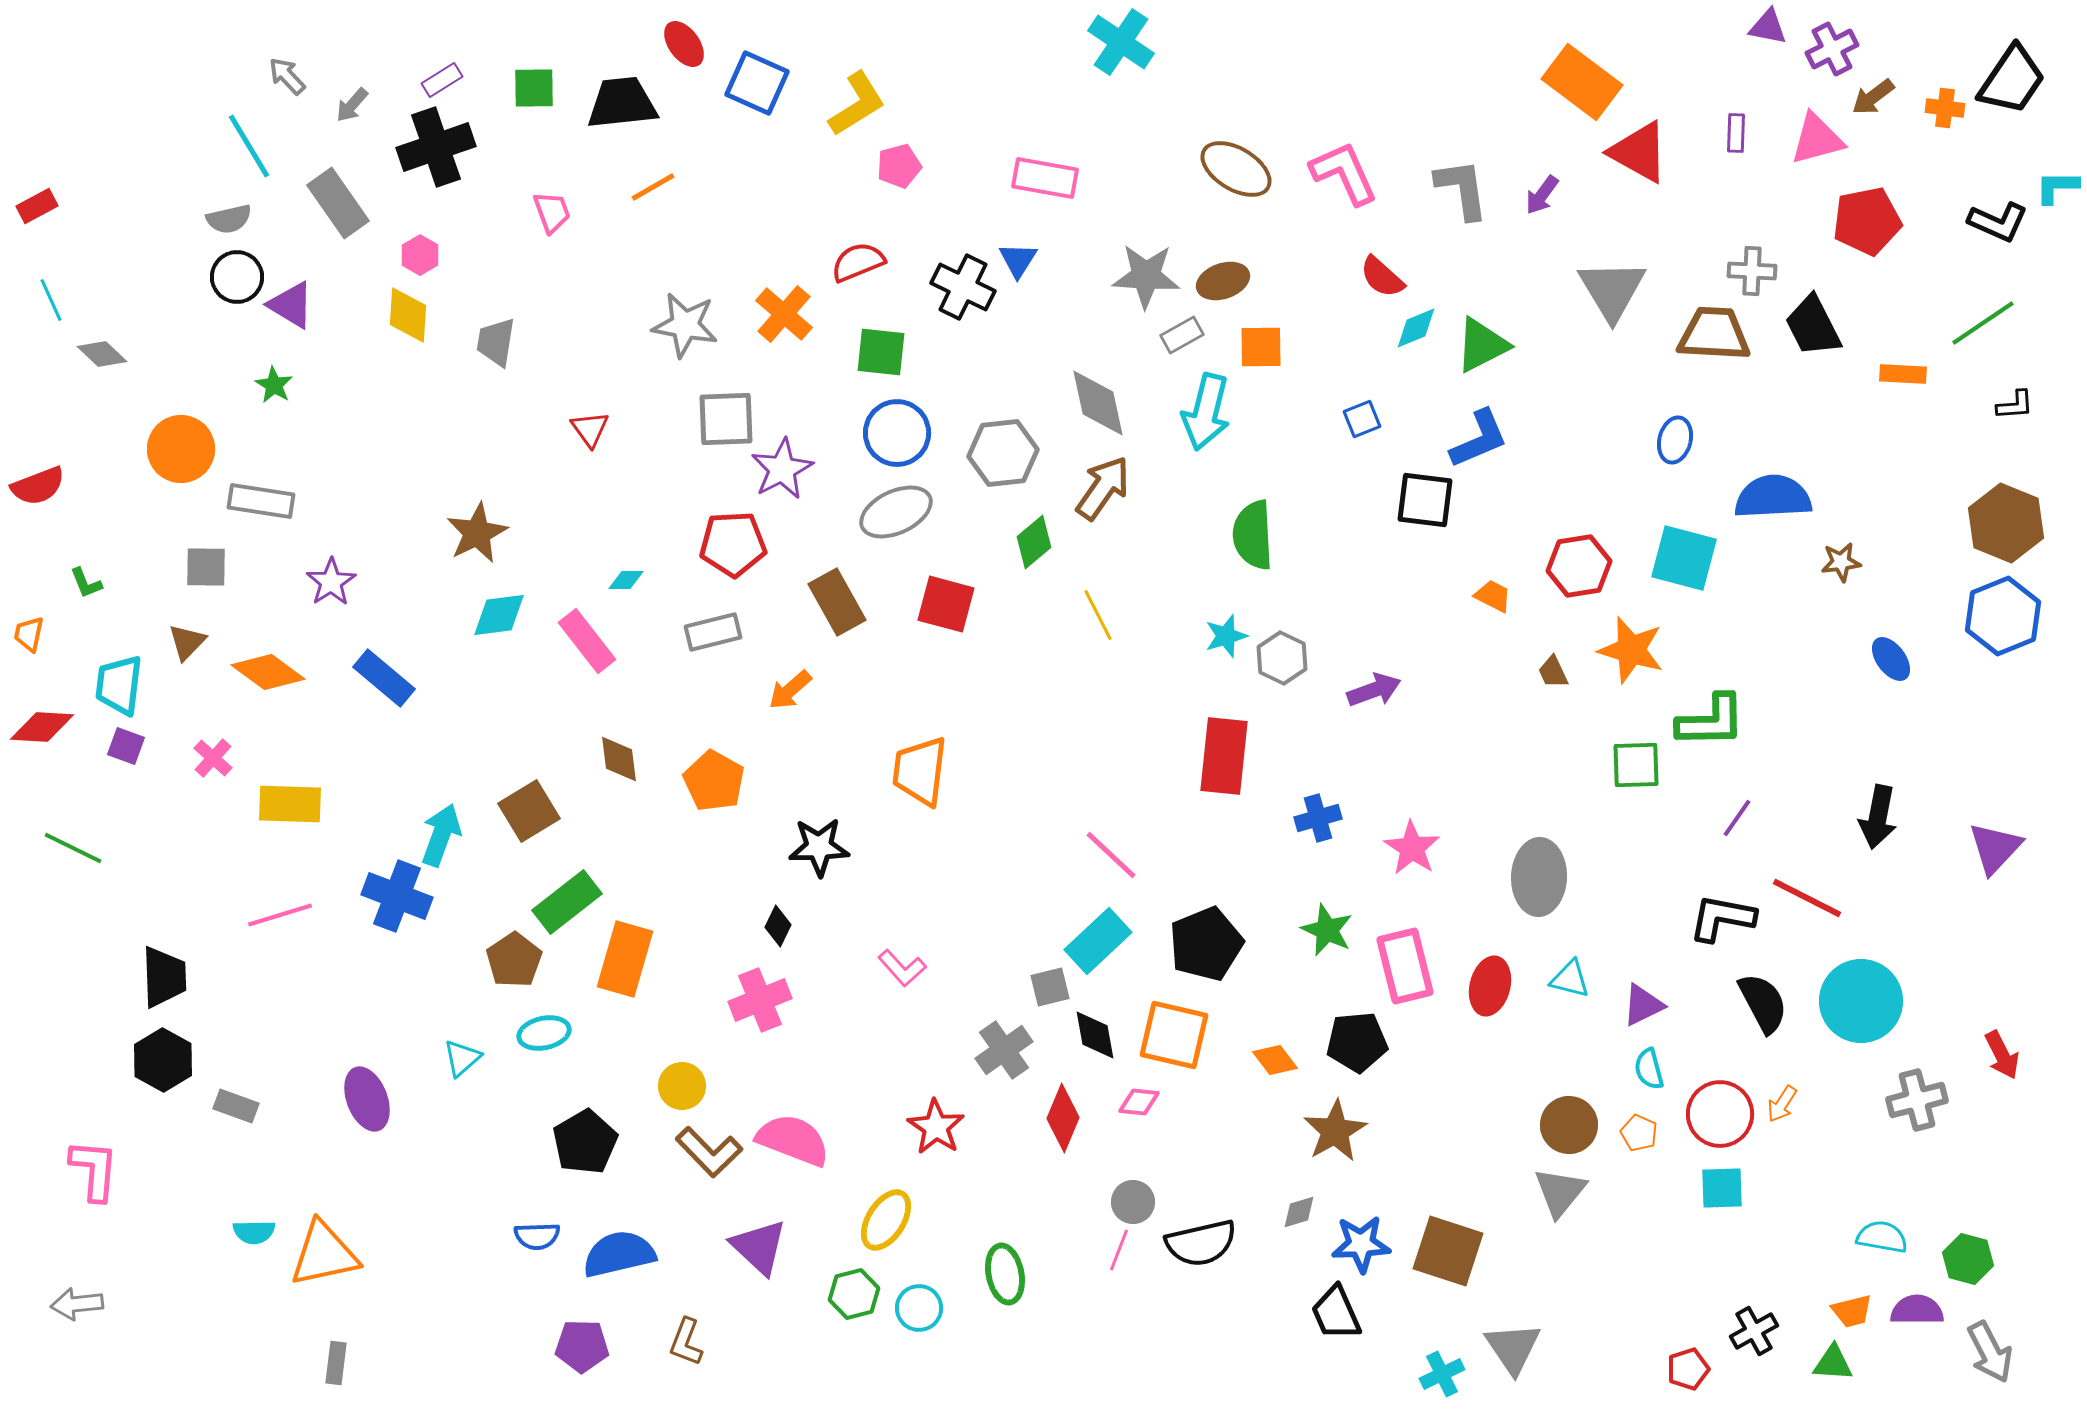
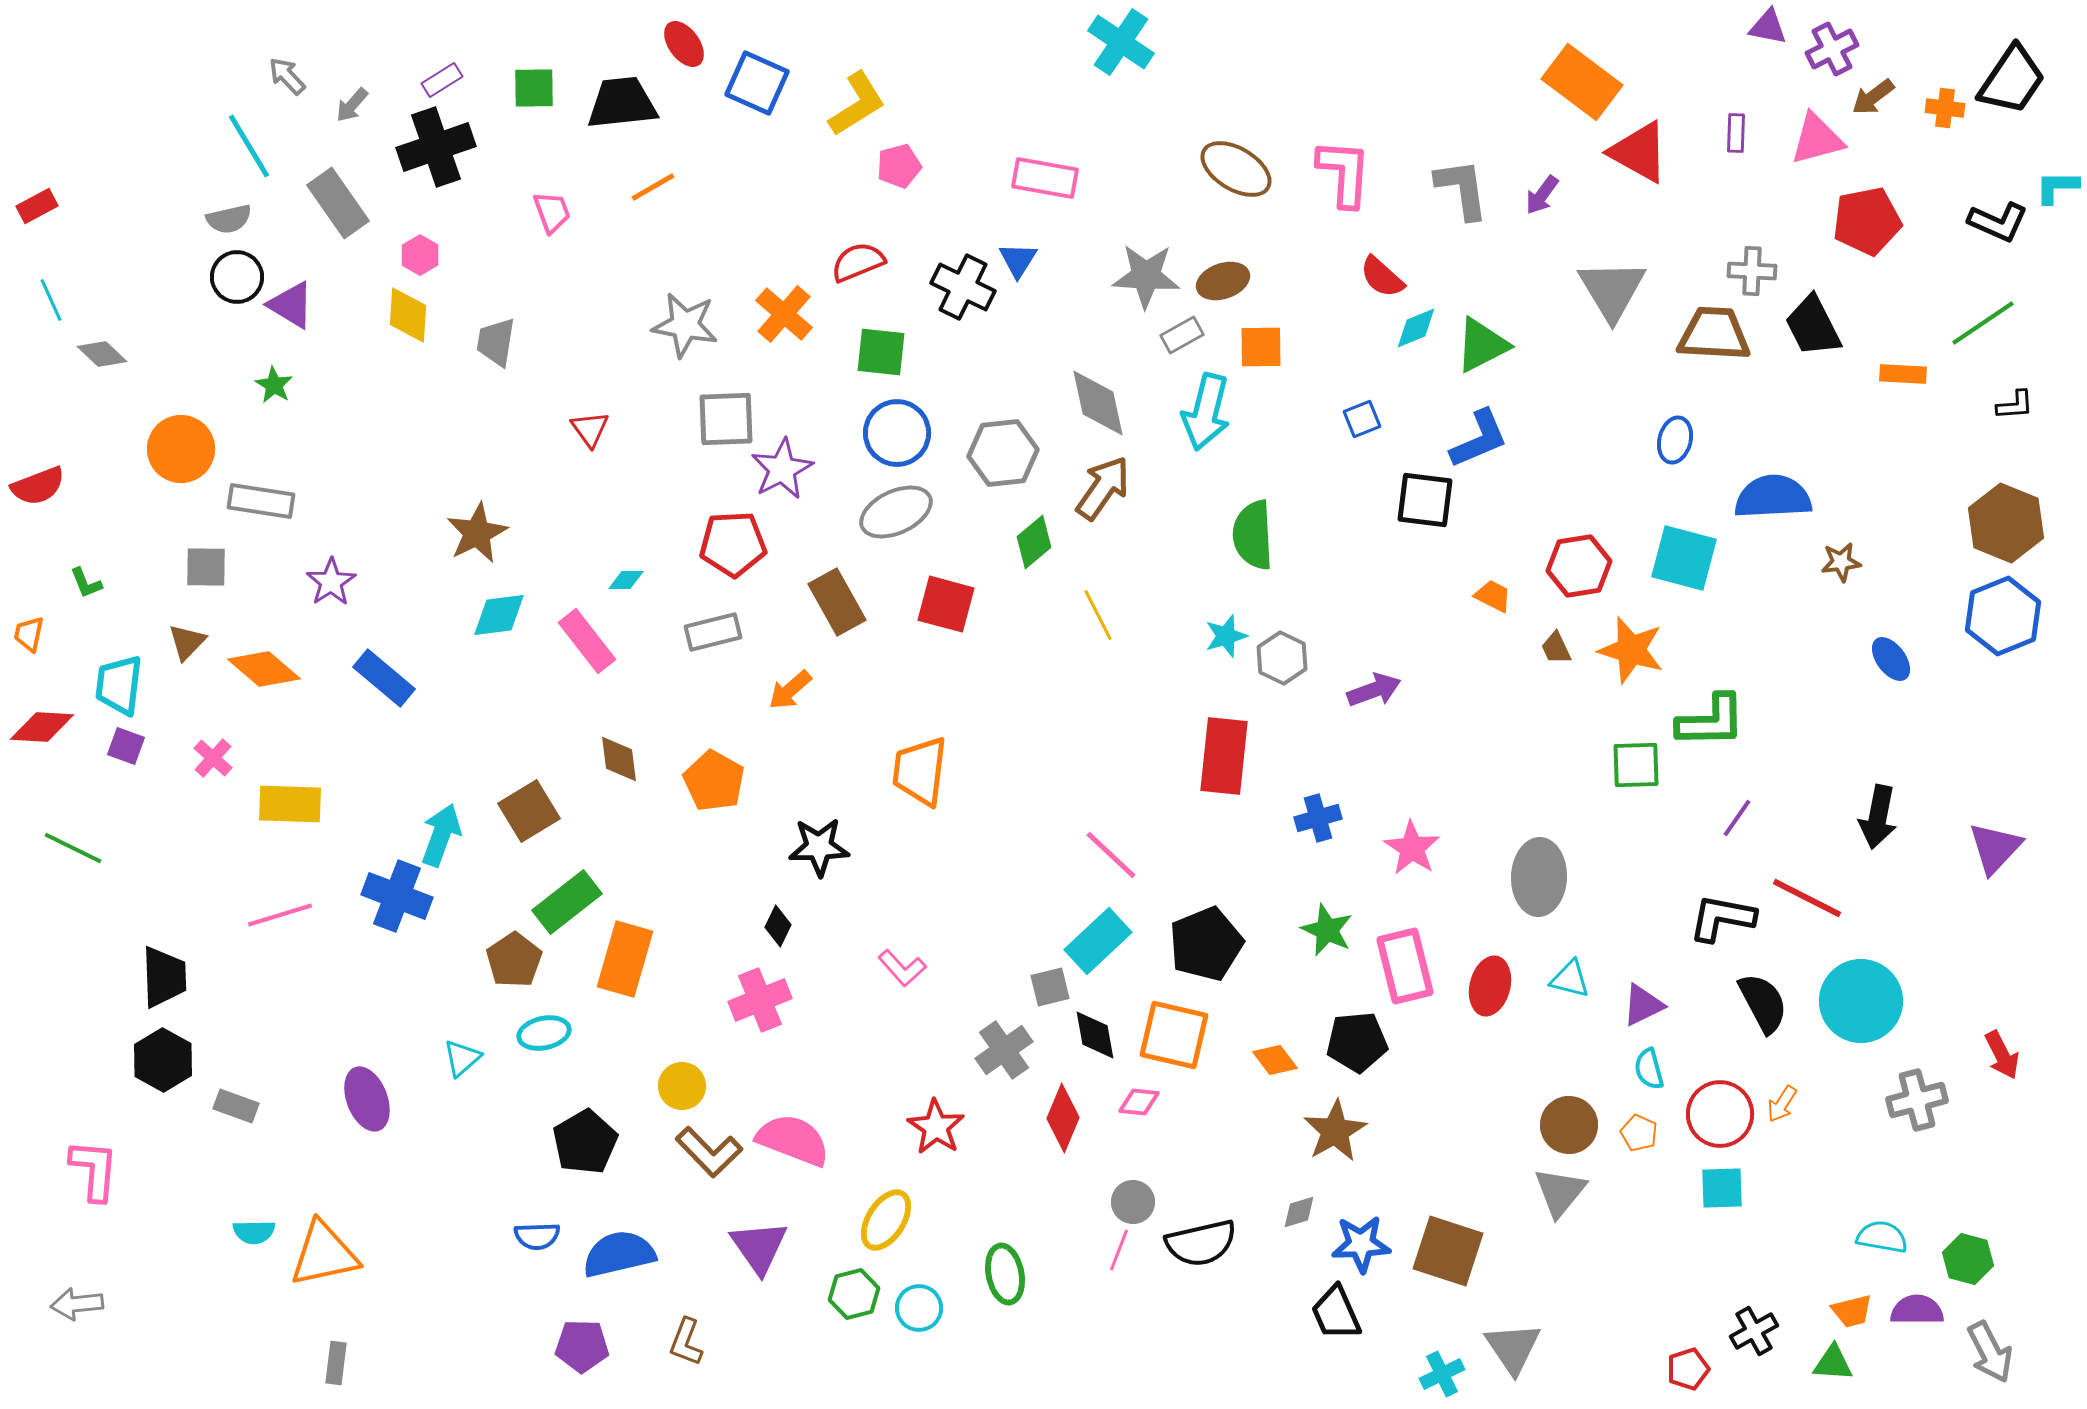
pink L-shape at (1344, 173): rotated 28 degrees clockwise
orange diamond at (268, 672): moved 4 px left, 3 px up; rotated 4 degrees clockwise
brown trapezoid at (1553, 672): moved 3 px right, 24 px up
purple triangle at (759, 1247): rotated 12 degrees clockwise
